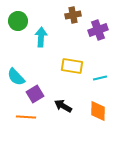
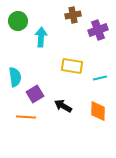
cyan semicircle: moved 1 px left; rotated 144 degrees counterclockwise
